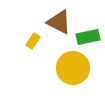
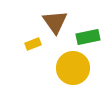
brown triangle: moved 4 px left; rotated 28 degrees clockwise
yellow rectangle: moved 3 px down; rotated 35 degrees clockwise
